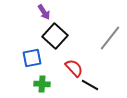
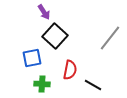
red semicircle: moved 4 px left, 2 px down; rotated 54 degrees clockwise
black line: moved 3 px right
